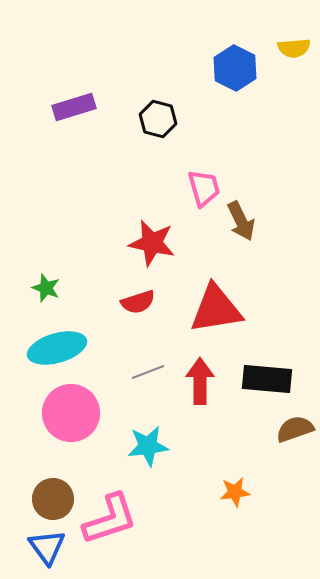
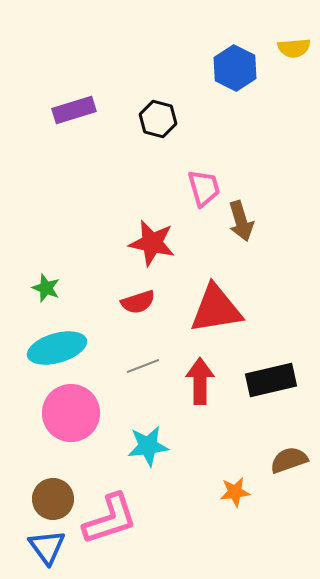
purple rectangle: moved 3 px down
brown arrow: rotated 9 degrees clockwise
gray line: moved 5 px left, 6 px up
black rectangle: moved 4 px right, 1 px down; rotated 18 degrees counterclockwise
brown semicircle: moved 6 px left, 31 px down
